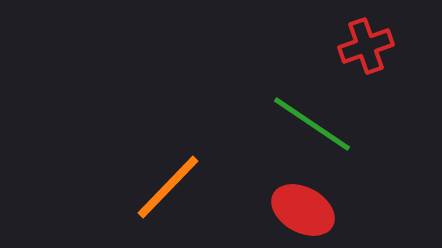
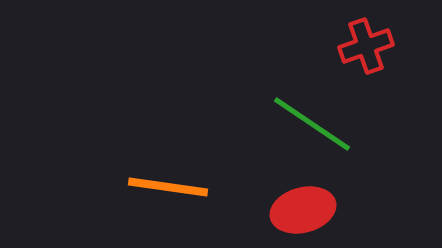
orange line: rotated 54 degrees clockwise
red ellipse: rotated 44 degrees counterclockwise
